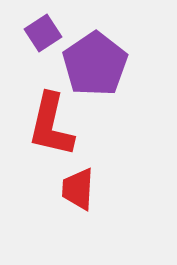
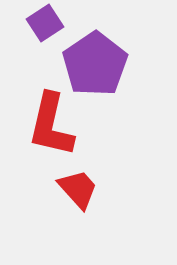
purple square: moved 2 px right, 10 px up
red trapezoid: rotated 135 degrees clockwise
